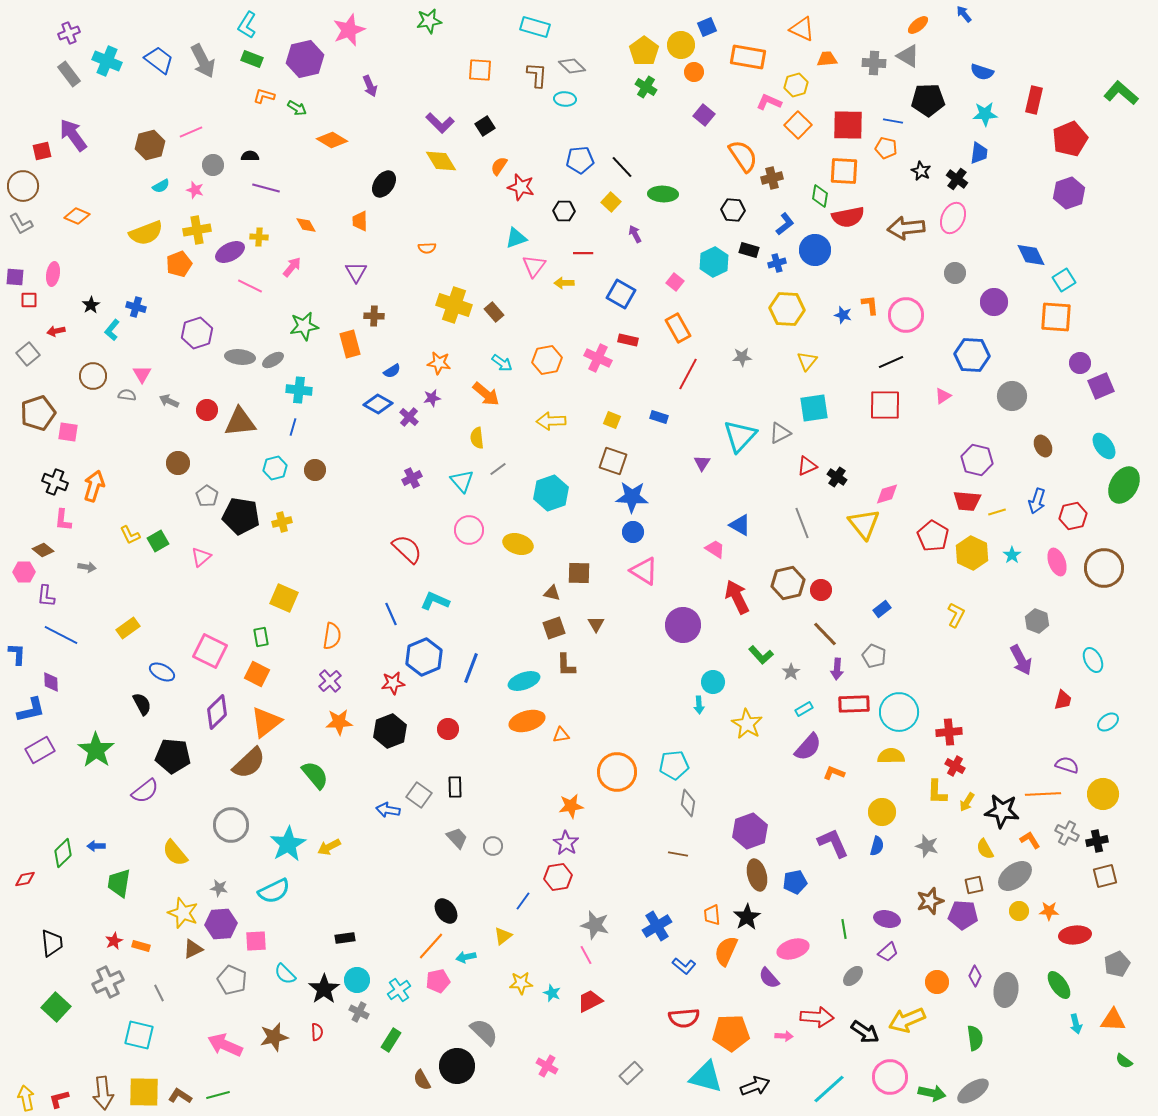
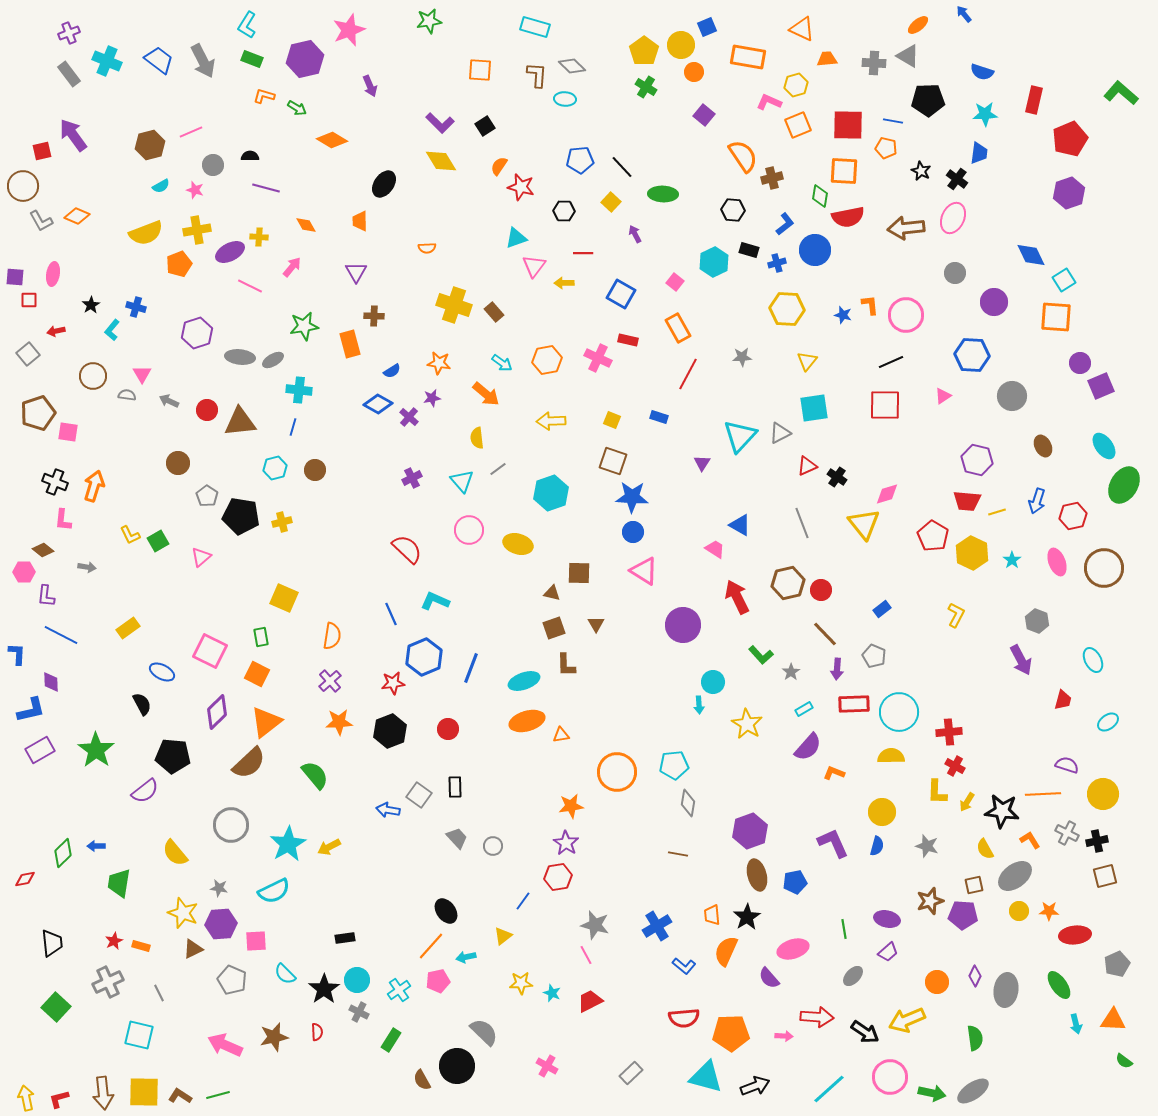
orange square at (798, 125): rotated 24 degrees clockwise
gray L-shape at (21, 224): moved 20 px right, 3 px up
cyan star at (1012, 555): moved 5 px down
